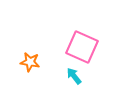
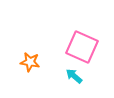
cyan arrow: rotated 12 degrees counterclockwise
